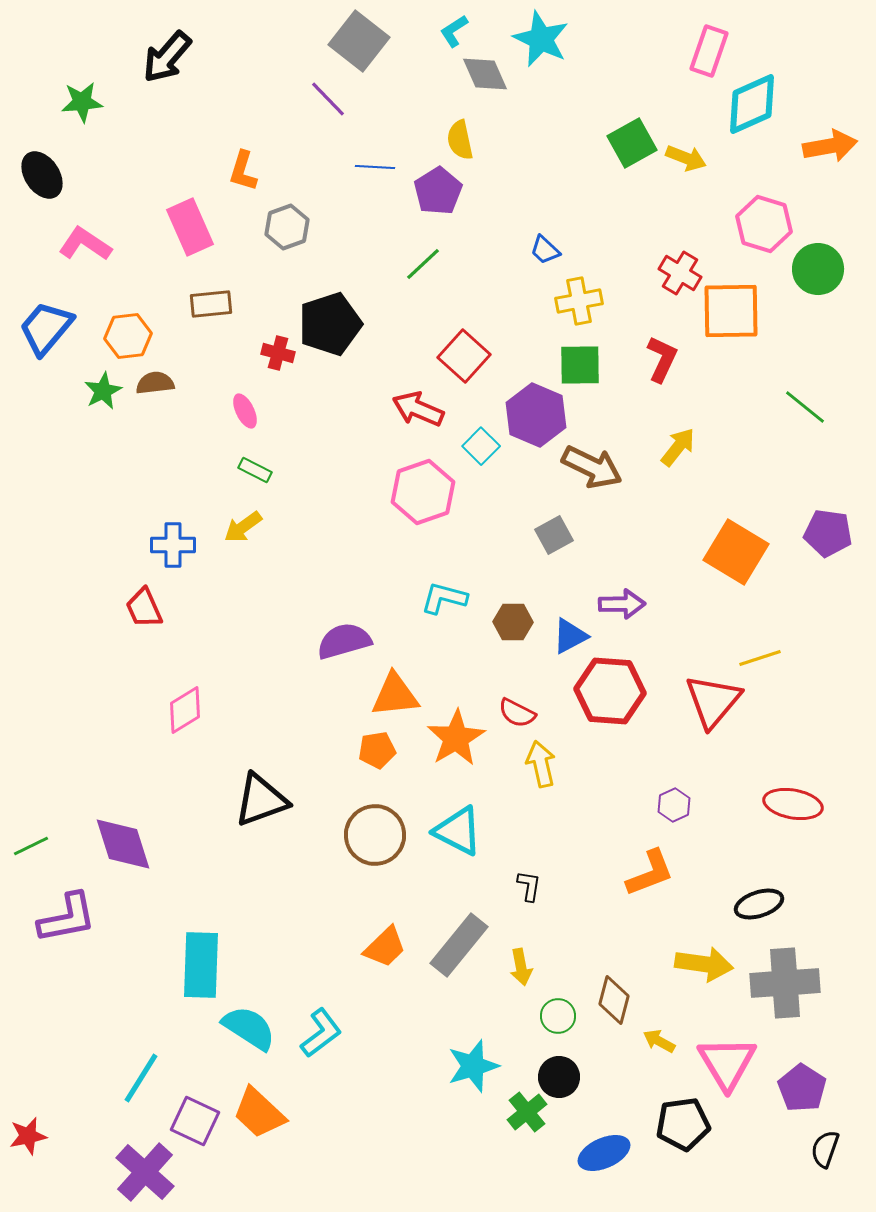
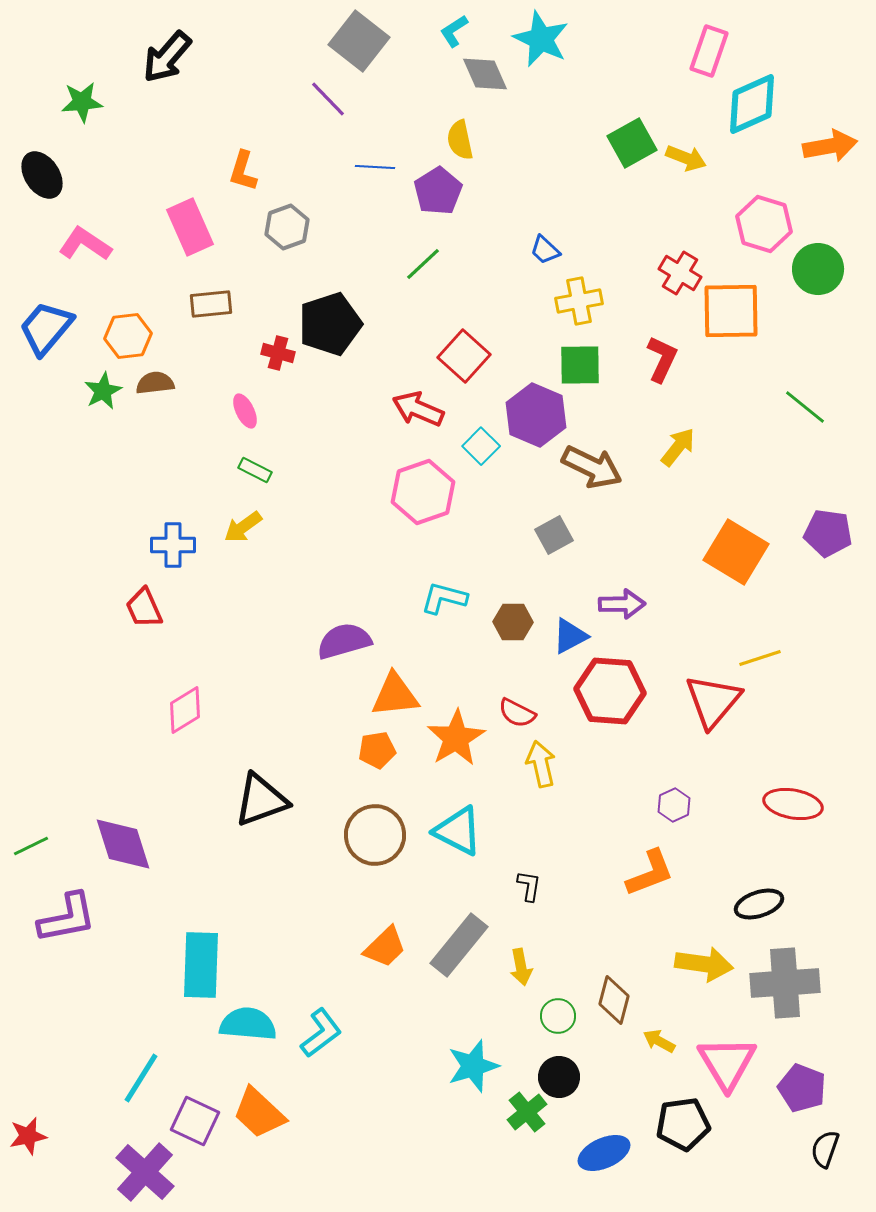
cyan semicircle at (249, 1028): moved 1 px left, 4 px up; rotated 28 degrees counterclockwise
purple pentagon at (802, 1088): rotated 12 degrees counterclockwise
